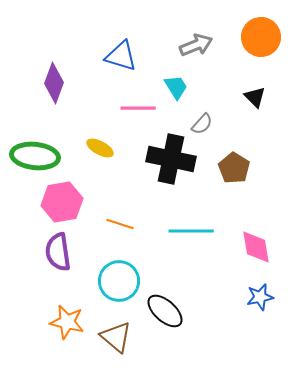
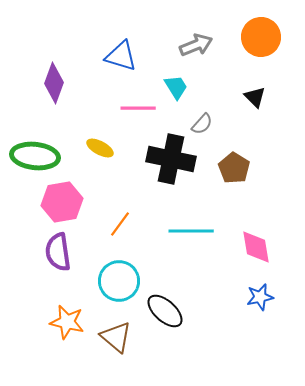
orange line: rotated 72 degrees counterclockwise
